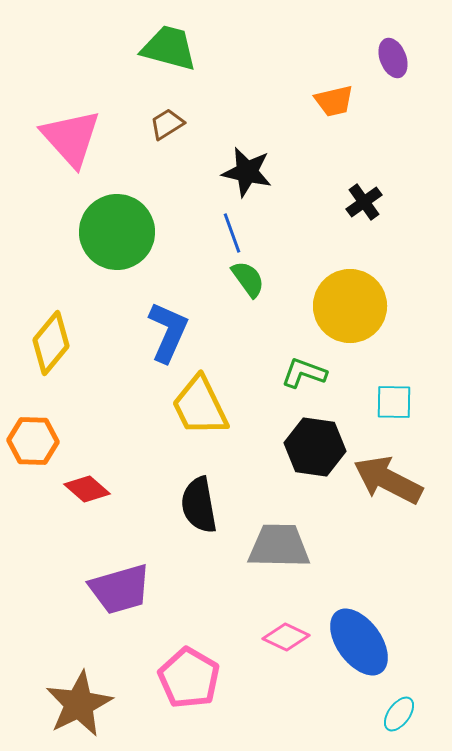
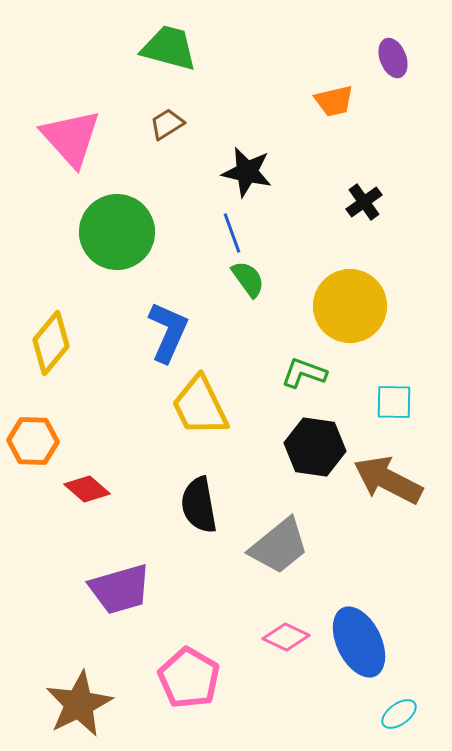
gray trapezoid: rotated 140 degrees clockwise
blue ellipse: rotated 10 degrees clockwise
cyan ellipse: rotated 18 degrees clockwise
